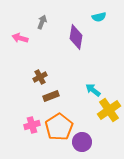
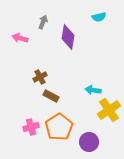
gray arrow: moved 1 px right
purple diamond: moved 8 px left
cyan arrow: rotated 28 degrees counterclockwise
brown rectangle: rotated 49 degrees clockwise
pink cross: moved 1 px left, 2 px down
purple circle: moved 7 px right
